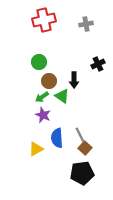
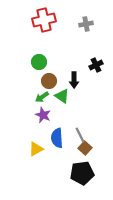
black cross: moved 2 px left, 1 px down
